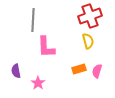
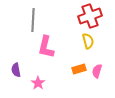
pink L-shape: rotated 15 degrees clockwise
purple semicircle: moved 1 px up
